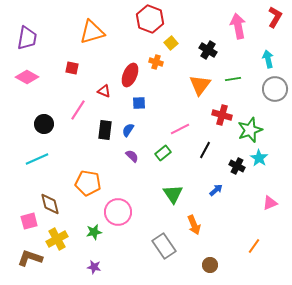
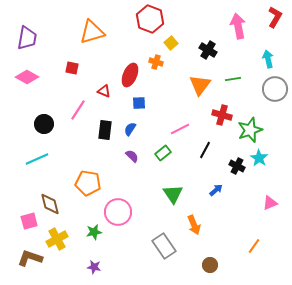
blue semicircle at (128, 130): moved 2 px right, 1 px up
